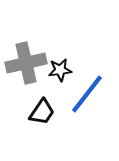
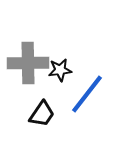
gray cross: moved 2 px right; rotated 12 degrees clockwise
black trapezoid: moved 2 px down
